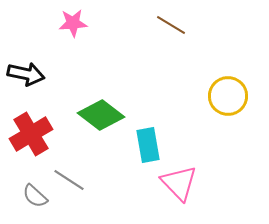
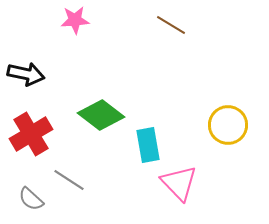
pink star: moved 2 px right, 3 px up
yellow circle: moved 29 px down
gray semicircle: moved 4 px left, 3 px down
